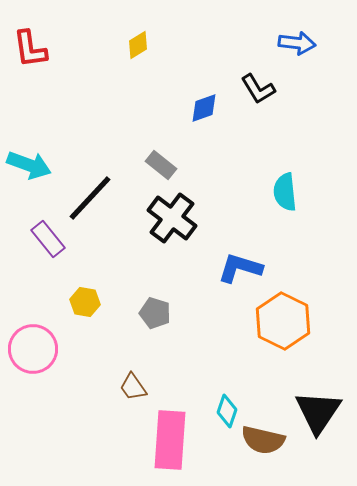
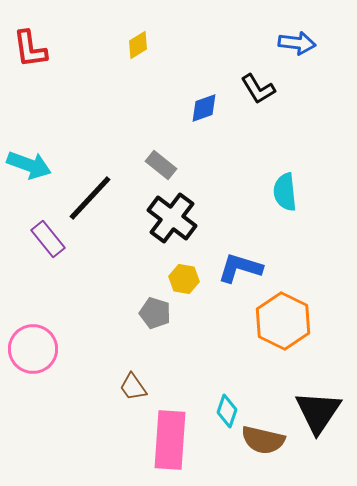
yellow hexagon: moved 99 px right, 23 px up
